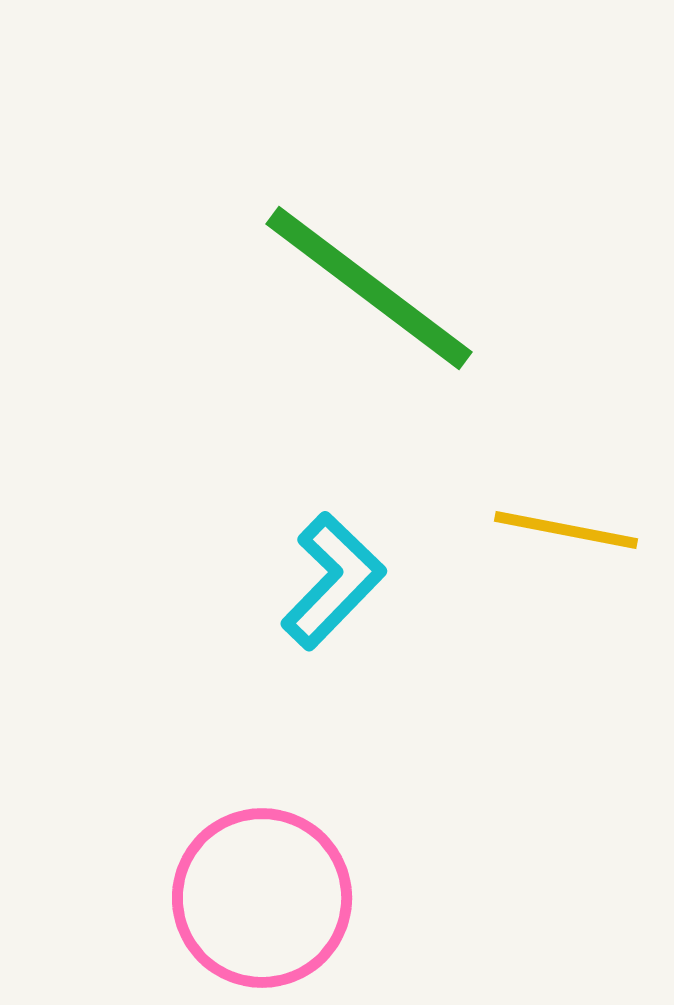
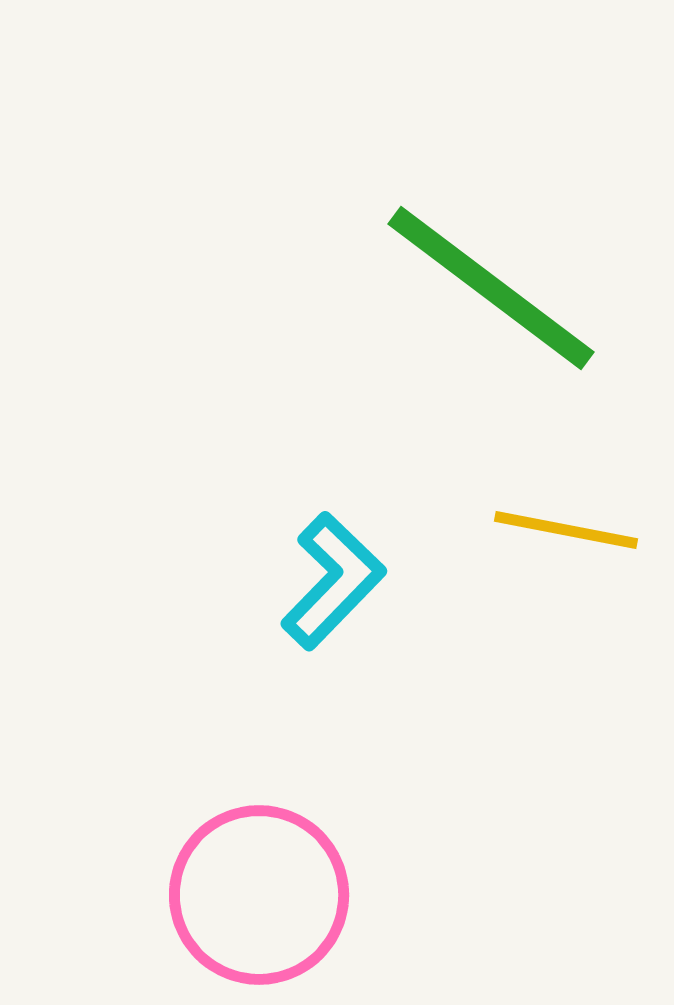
green line: moved 122 px right
pink circle: moved 3 px left, 3 px up
